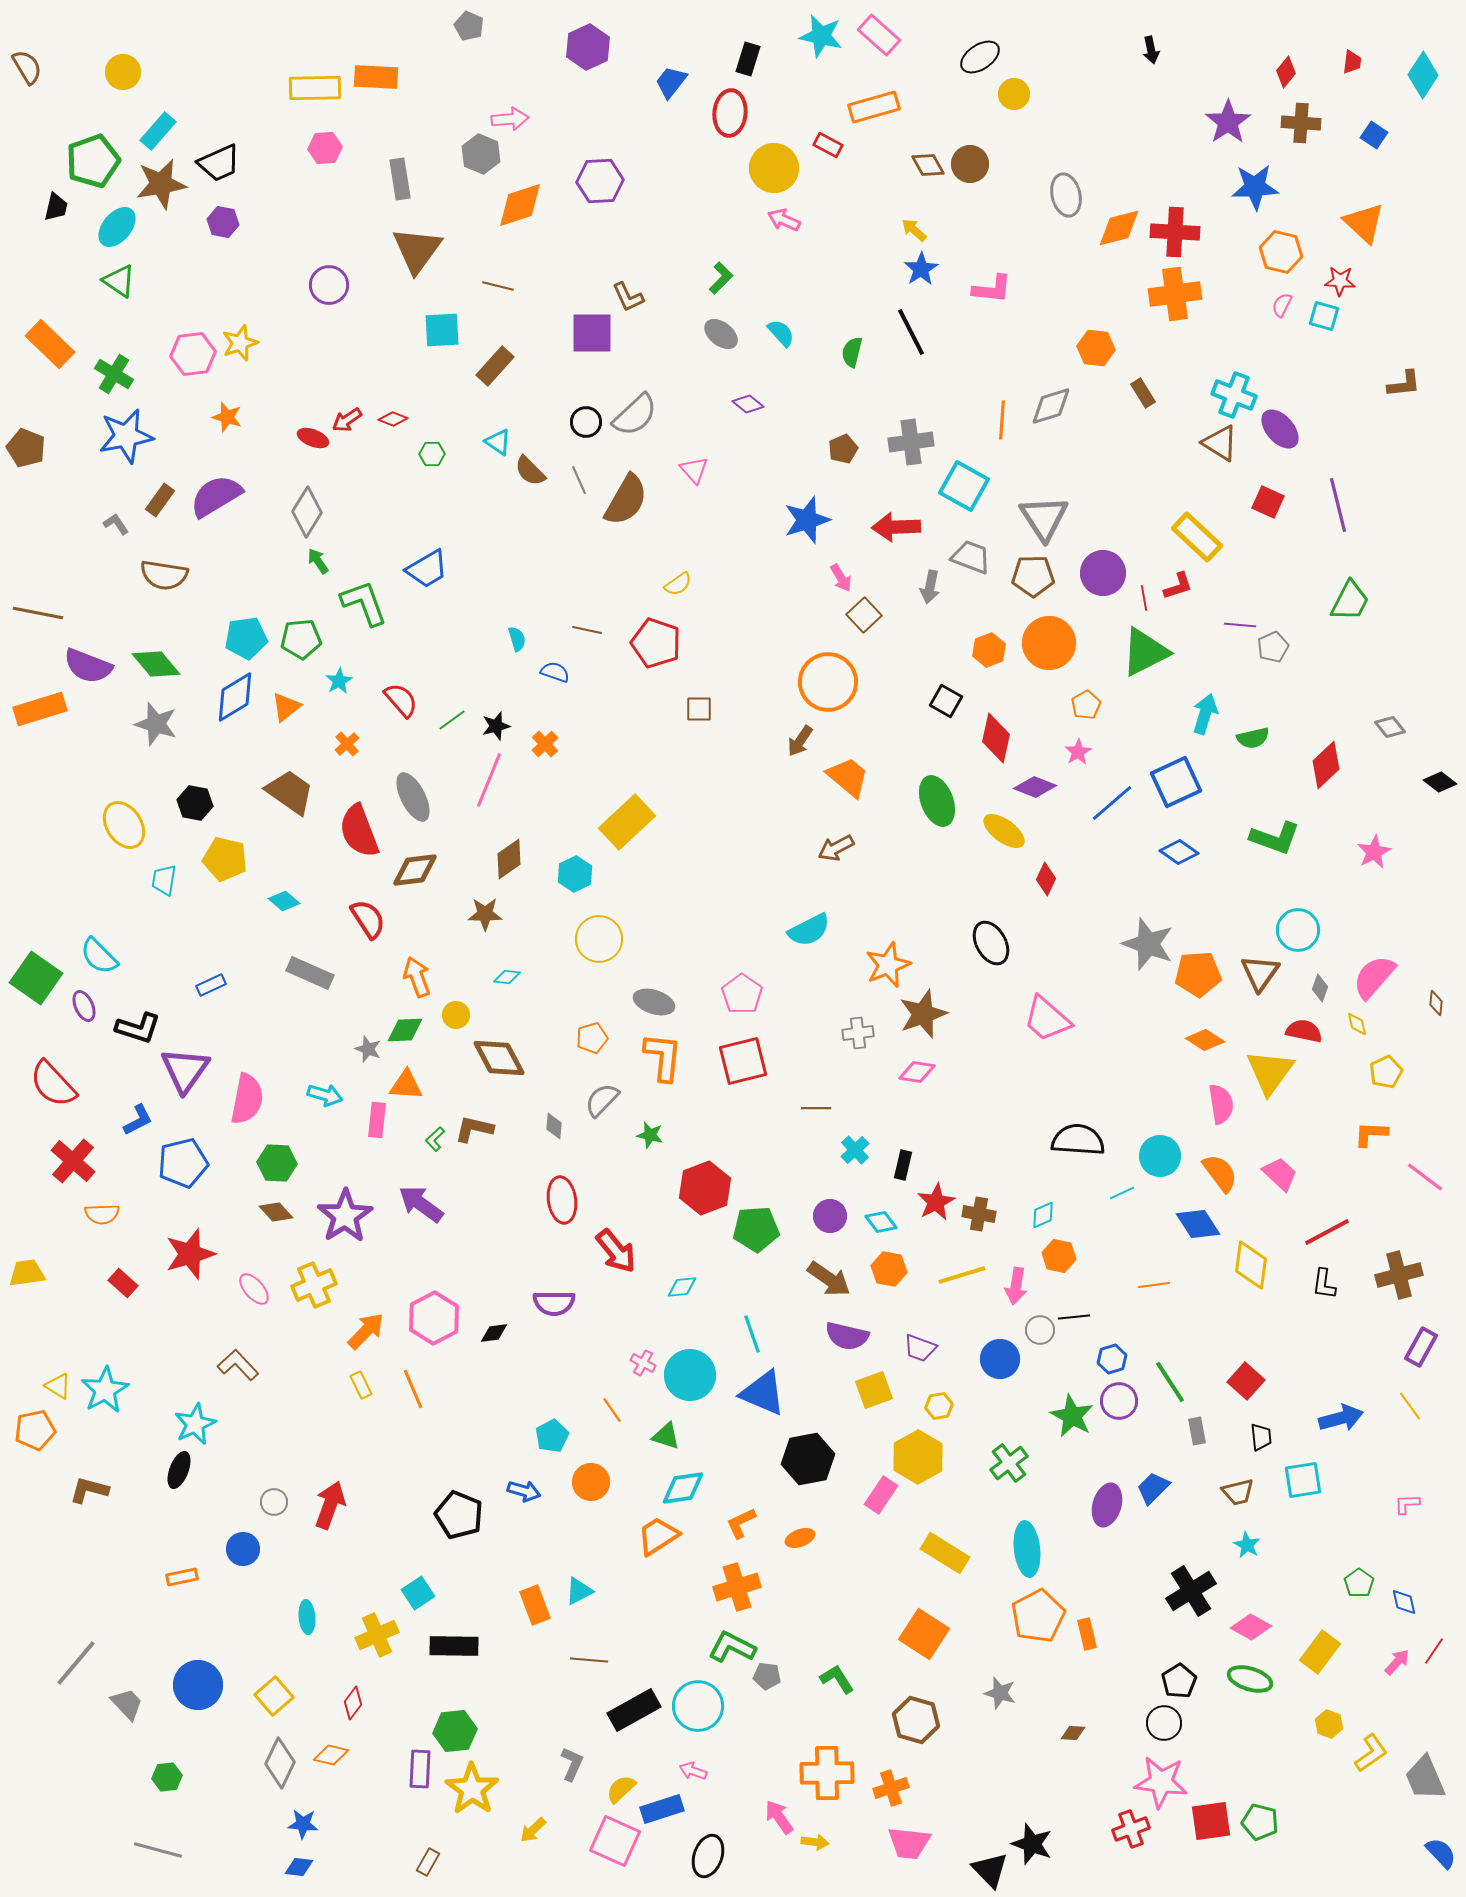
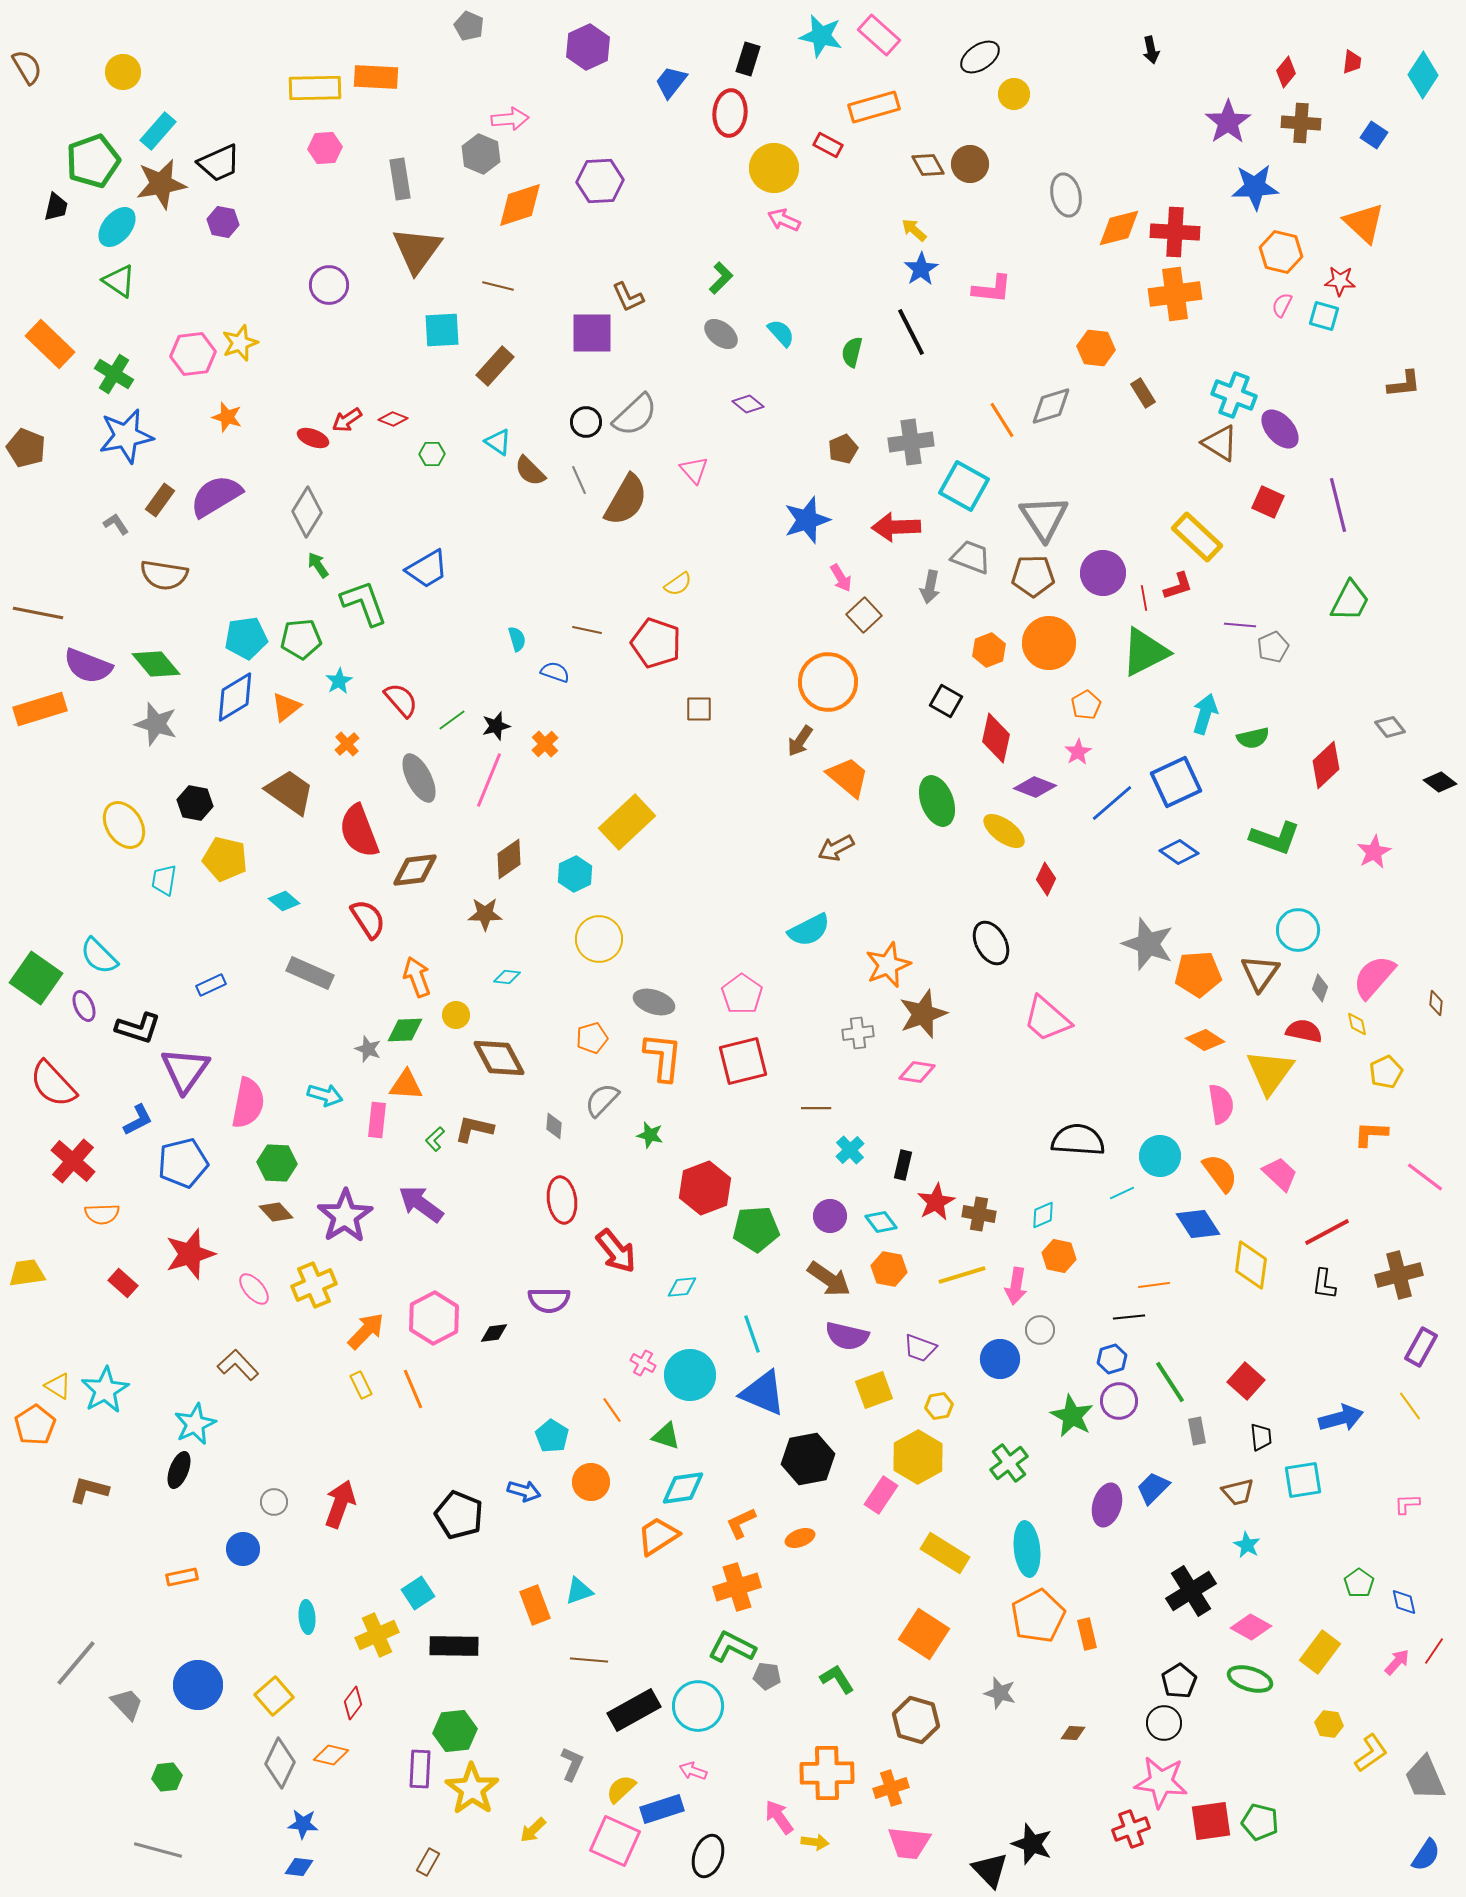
orange line at (1002, 420): rotated 36 degrees counterclockwise
green arrow at (318, 561): moved 4 px down
gray ellipse at (413, 797): moved 6 px right, 19 px up
pink semicircle at (247, 1099): moved 1 px right, 4 px down
cyan cross at (855, 1150): moved 5 px left
purple semicircle at (554, 1303): moved 5 px left, 3 px up
black line at (1074, 1317): moved 55 px right
orange pentagon at (35, 1430): moved 5 px up; rotated 21 degrees counterclockwise
cyan pentagon at (552, 1436): rotated 12 degrees counterclockwise
red arrow at (330, 1505): moved 10 px right, 1 px up
cyan triangle at (579, 1591): rotated 8 degrees clockwise
yellow hexagon at (1329, 1724): rotated 12 degrees counterclockwise
blue semicircle at (1441, 1853): moved 15 px left, 2 px down; rotated 76 degrees clockwise
